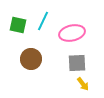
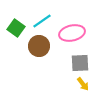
cyan line: moved 1 px left; rotated 30 degrees clockwise
green square: moved 2 px left, 3 px down; rotated 24 degrees clockwise
brown circle: moved 8 px right, 13 px up
gray square: moved 3 px right
